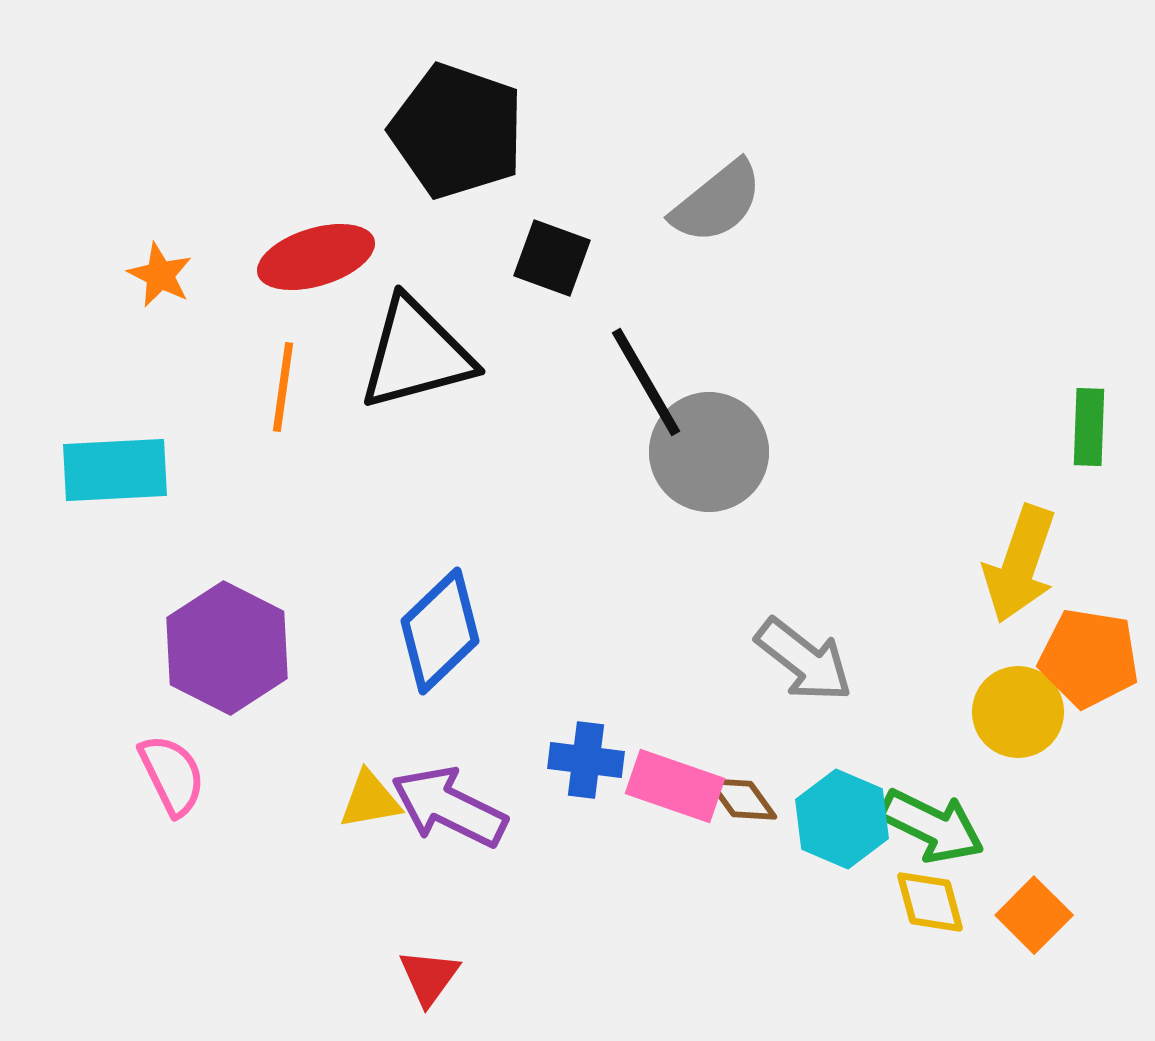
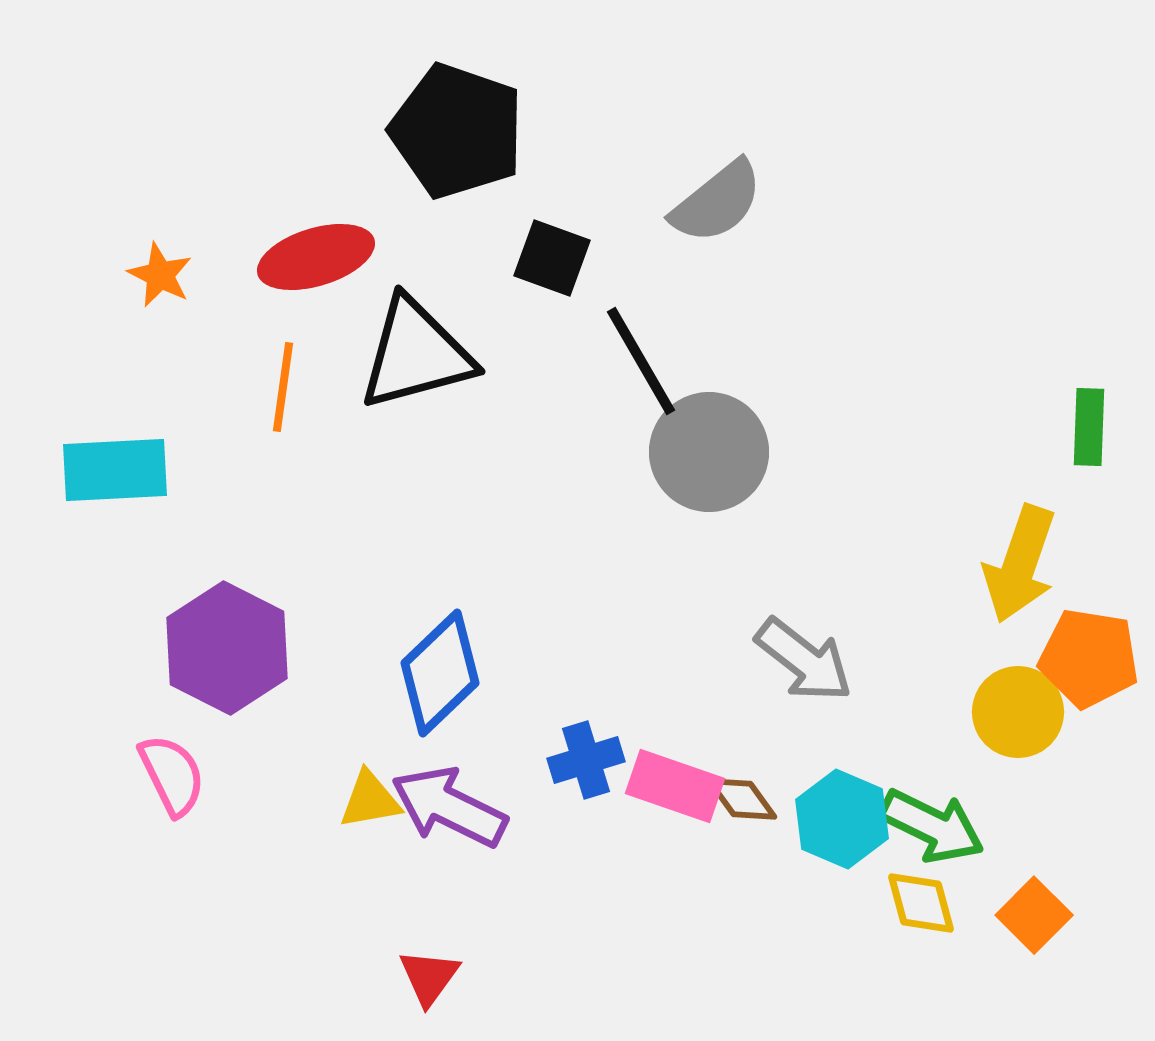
black line: moved 5 px left, 21 px up
blue diamond: moved 42 px down
blue cross: rotated 24 degrees counterclockwise
yellow diamond: moved 9 px left, 1 px down
